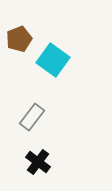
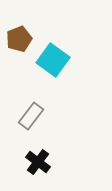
gray rectangle: moved 1 px left, 1 px up
